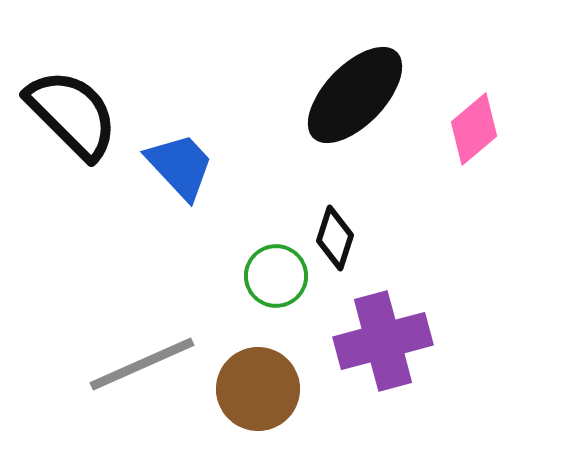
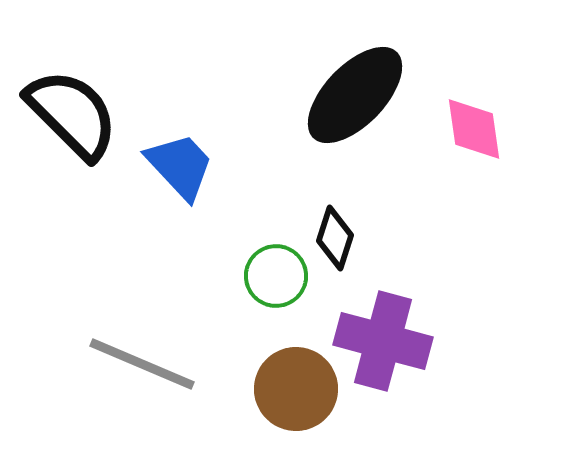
pink diamond: rotated 58 degrees counterclockwise
purple cross: rotated 30 degrees clockwise
gray line: rotated 47 degrees clockwise
brown circle: moved 38 px right
